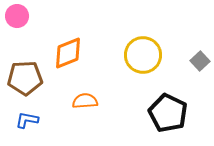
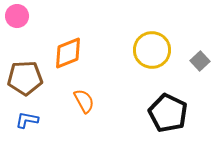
yellow circle: moved 9 px right, 5 px up
orange semicircle: moved 1 px left; rotated 65 degrees clockwise
